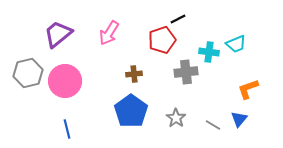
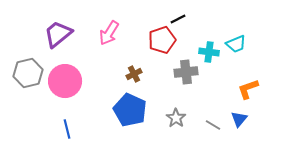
brown cross: rotated 21 degrees counterclockwise
blue pentagon: moved 1 px left, 1 px up; rotated 12 degrees counterclockwise
